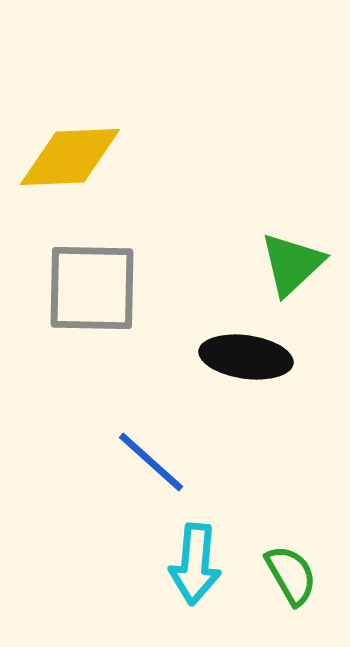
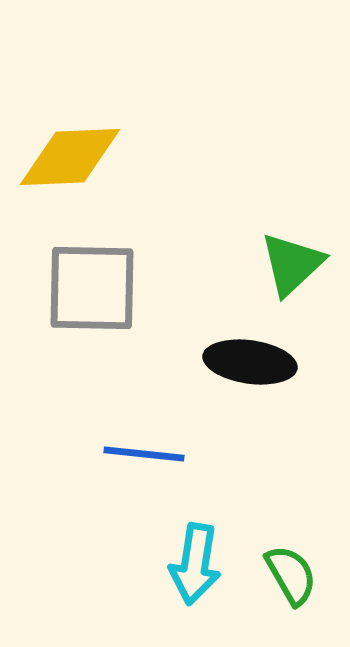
black ellipse: moved 4 px right, 5 px down
blue line: moved 7 px left, 8 px up; rotated 36 degrees counterclockwise
cyan arrow: rotated 4 degrees clockwise
